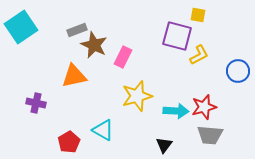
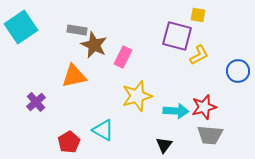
gray rectangle: rotated 30 degrees clockwise
purple cross: moved 1 px up; rotated 36 degrees clockwise
